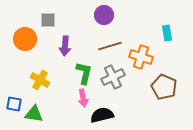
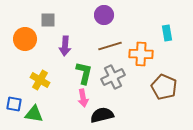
orange cross: moved 3 px up; rotated 15 degrees counterclockwise
